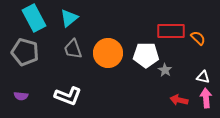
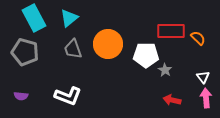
orange circle: moved 9 px up
white triangle: rotated 40 degrees clockwise
red arrow: moved 7 px left
